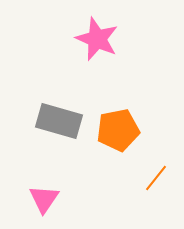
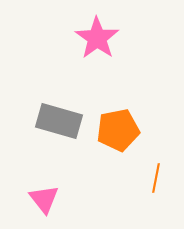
pink star: moved 1 px up; rotated 12 degrees clockwise
orange line: rotated 28 degrees counterclockwise
pink triangle: rotated 12 degrees counterclockwise
